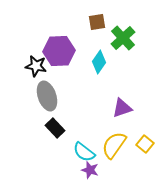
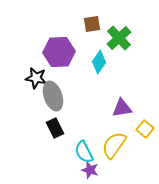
brown square: moved 5 px left, 2 px down
green cross: moved 4 px left
purple hexagon: moved 1 px down
black star: moved 12 px down
gray ellipse: moved 6 px right
purple triangle: rotated 10 degrees clockwise
black rectangle: rotated 18 degrees clockwise
yellow square: moved 15 px up
cyan semicircle: rotated 25 degrees clockwise
